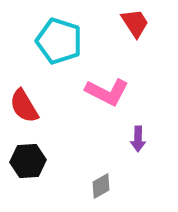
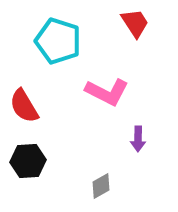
cyan pentagon: moved 1 px left
